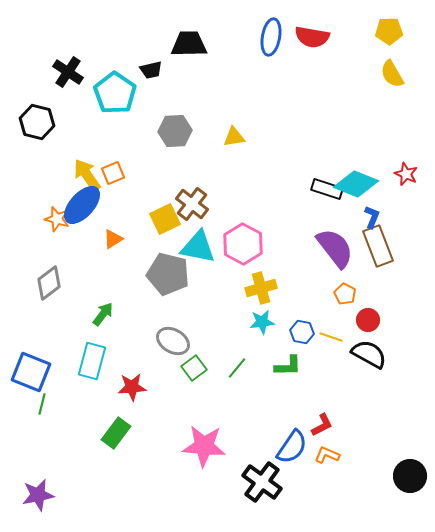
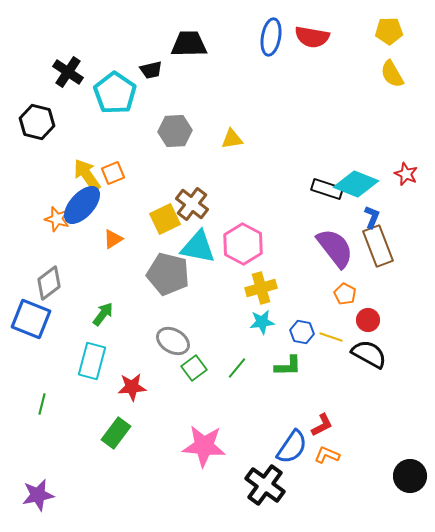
yellow triangle at (234, 137): moved 2 px left, 2 px down
blue square at (31, 372): moved 53 px up
black cross at (262, 482): moved 3 px right, 3 px down
